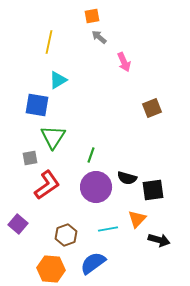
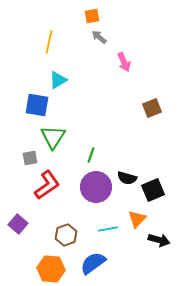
black square: rotated 15 degrees counterclockwise
